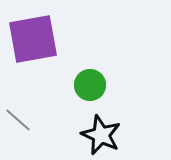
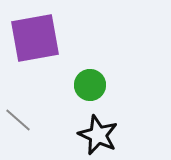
purple square: moved 2 px right, 1 px up
black star: moved 3 px left
